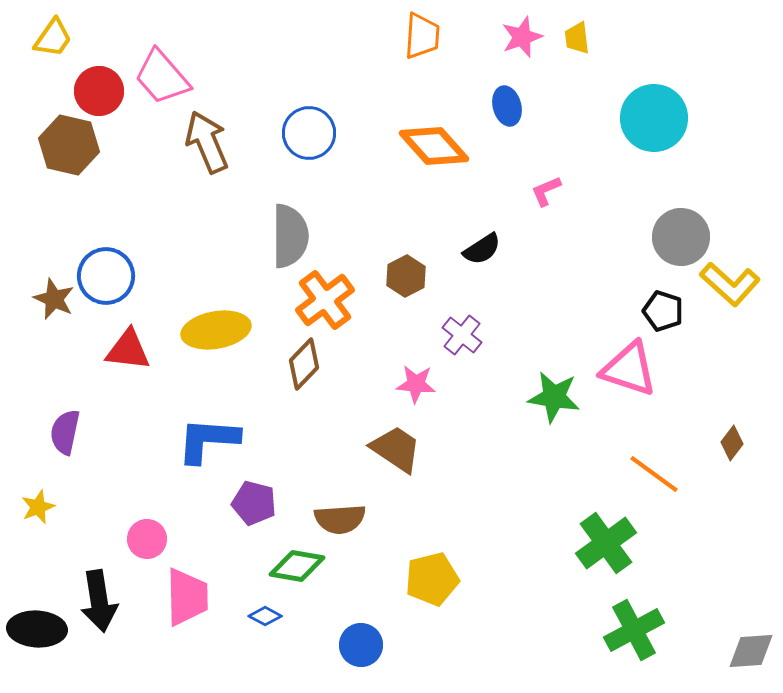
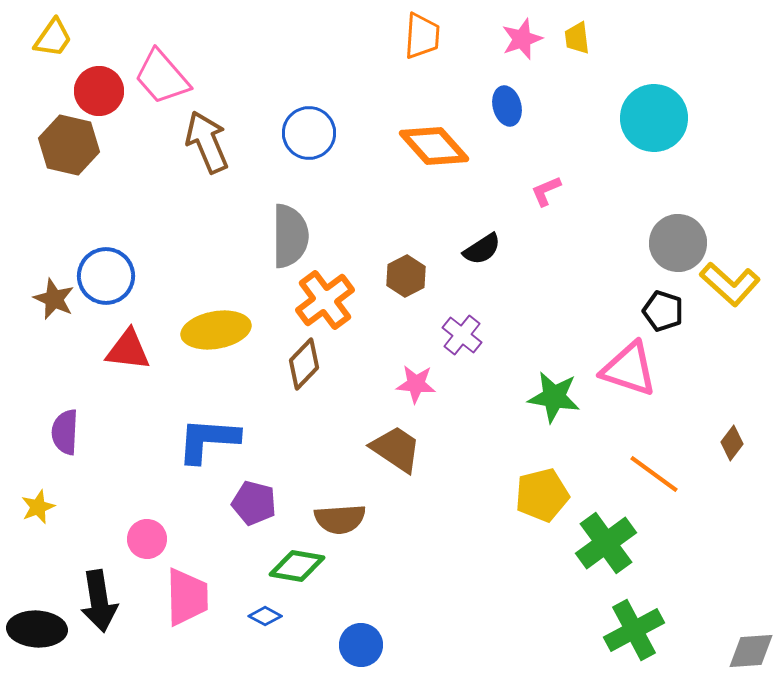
pink star at (522, 37): moved 2 px down
gray circle at (681, 237): moved 3 px left, 6 px down
purple semicircle at (65, 432): rotated 9 degrees counterclockwise
yellow pentagon at (432, 579): moved 110 px right, 84 px up
